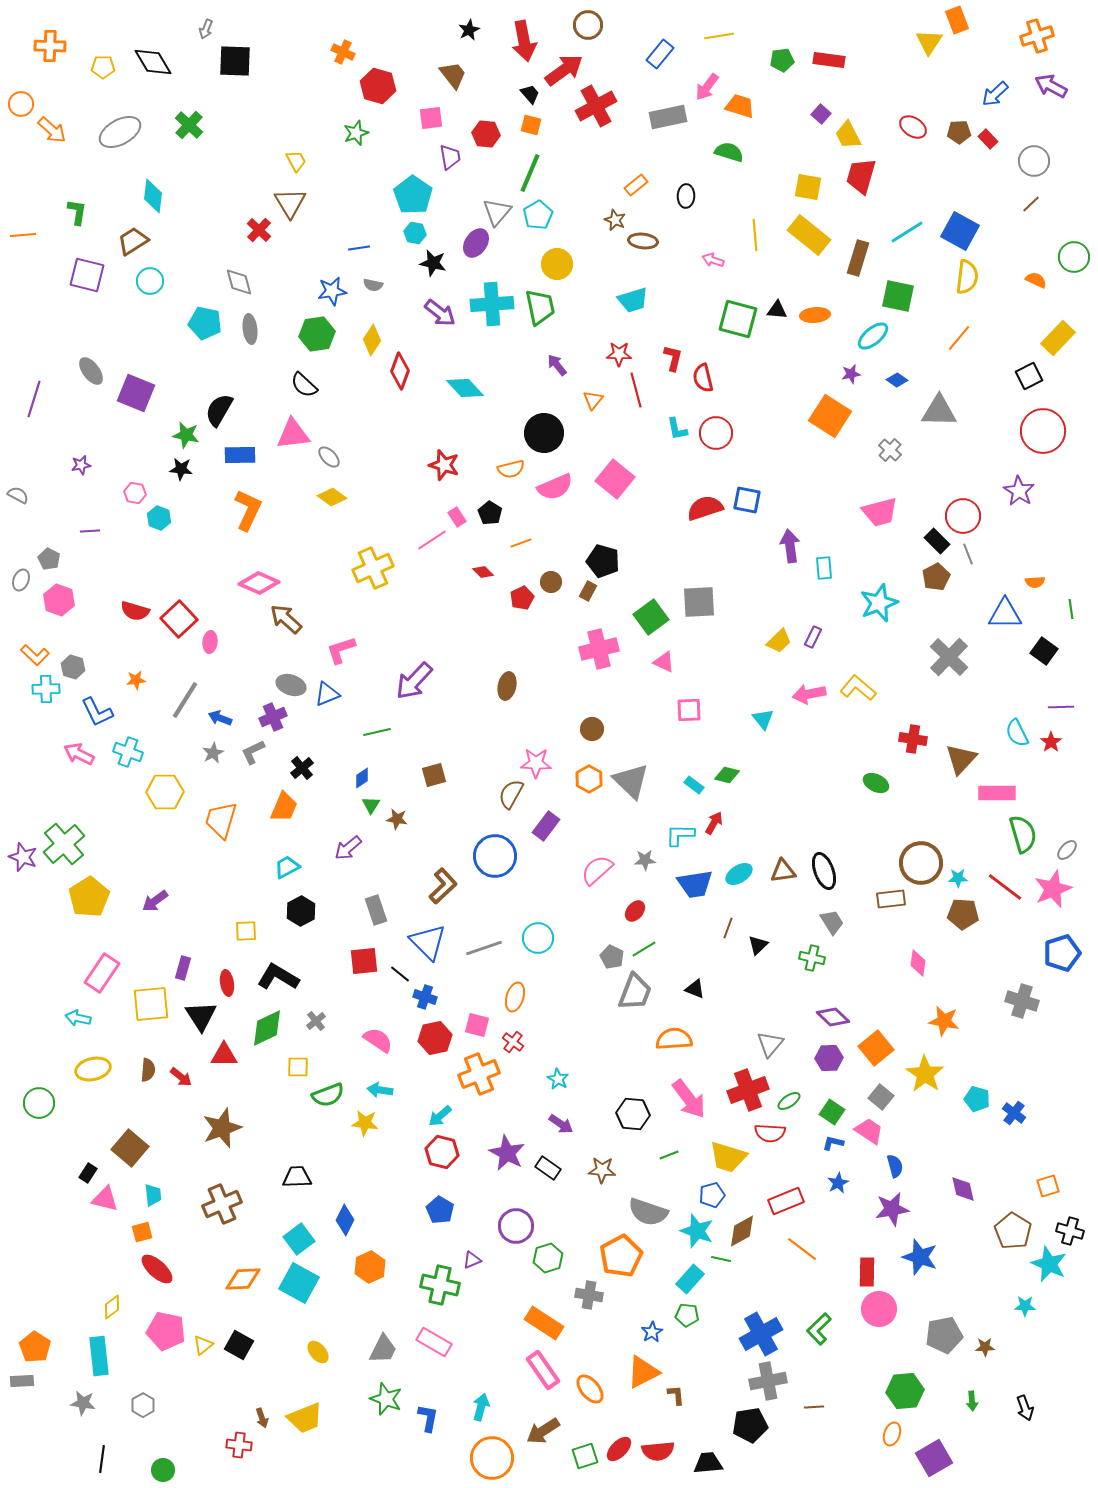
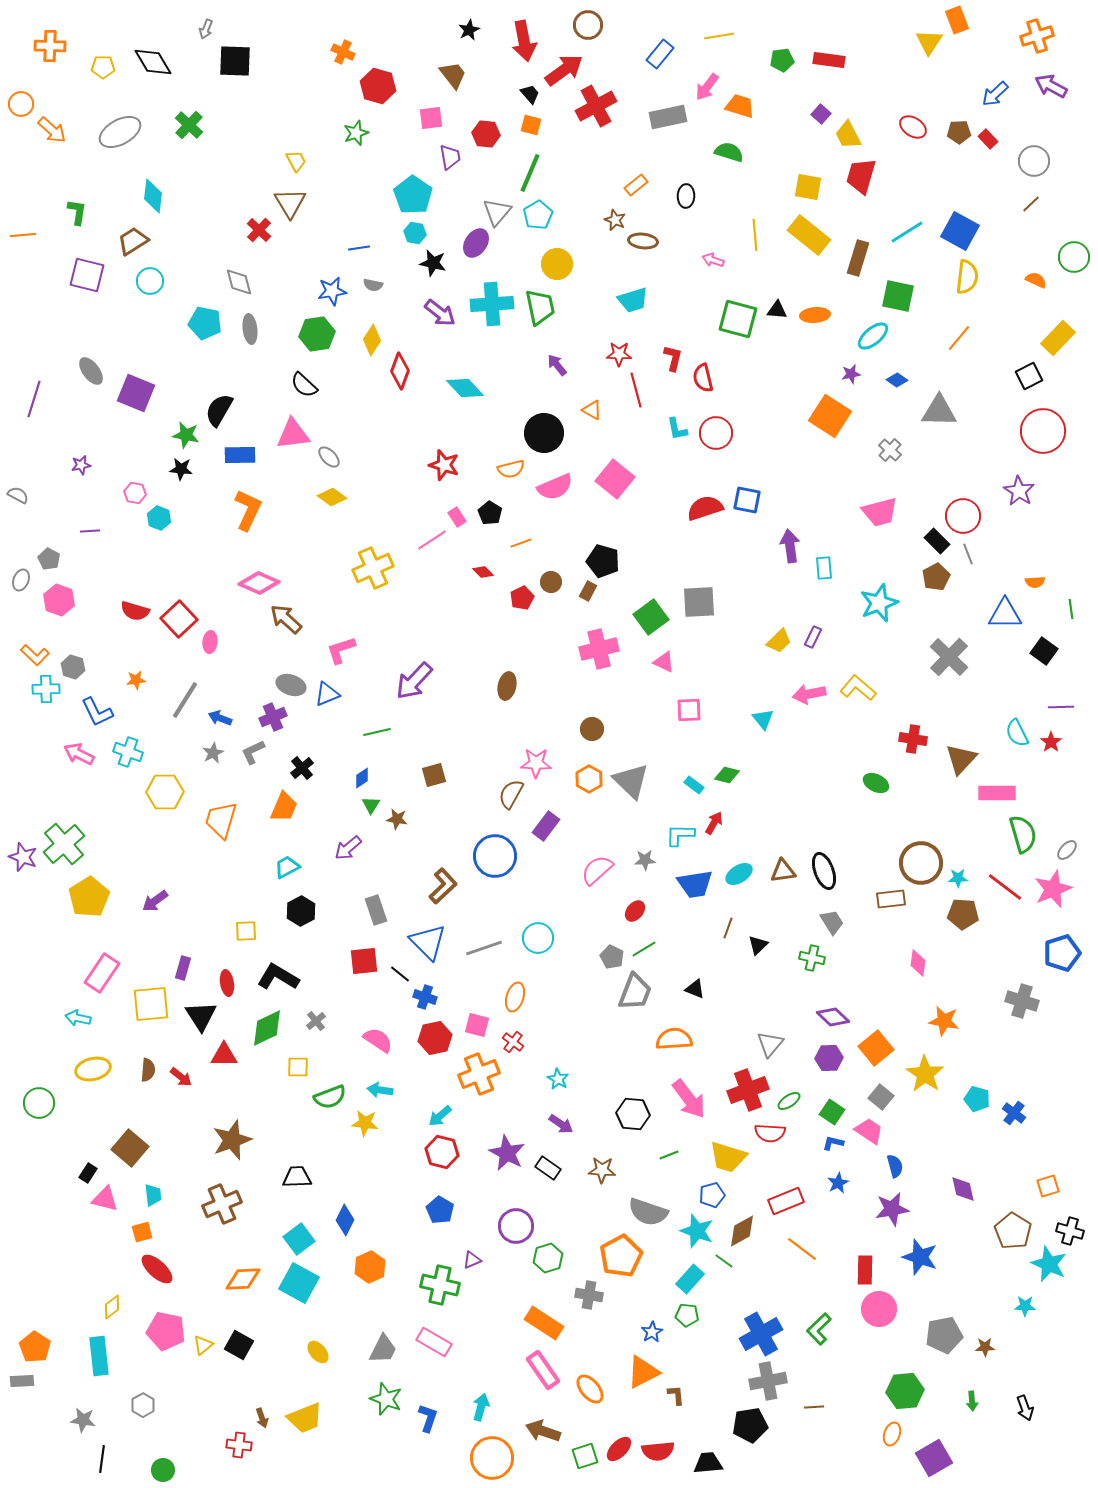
orange triangle at (593, 400): moved 1 px left, 10 px down; rotated 40 degrees counterclockwise
green semicircle at (328, 1095): moved 2 px right, 2 px down
brown star at (222, 1128): moved 10 px right, 12 px down
green line at (721, 1259): moved 3 px right, 2 px down; rotated 24 degrees clockwise
red rectangle at (867, 1272): moved 2 px left, 2 px up
gray star at (83, 1403): moved 17 px down
blue L-shape at (428, 1418): rotated 8 degrees clockwise
brown arrow at (543, 1431): rotated 52 degrees clockwise
